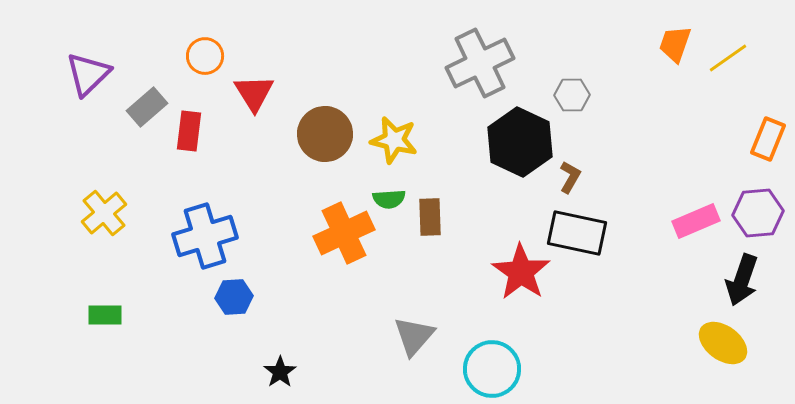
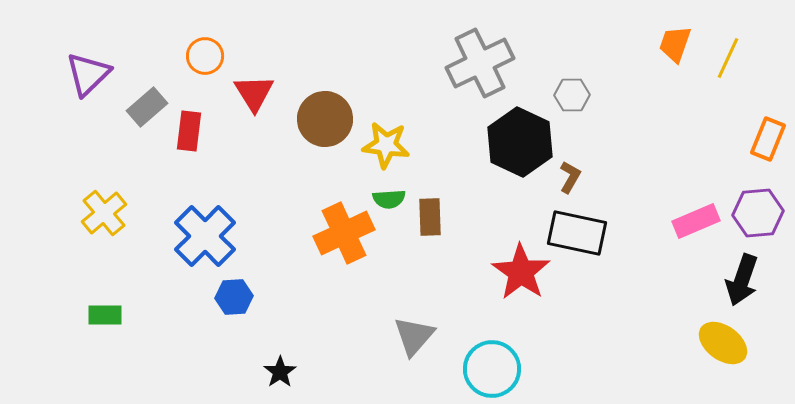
yellow line: rotated 30 degrees counterclockwise
brown circle: moved 15 px up
yellow star: moved 8 px left, 5 px down; rotated 6 degrees counterclockwise
blue cross: rotated 28 degrees counterclockwise
